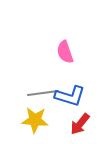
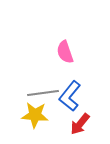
blue L-shape: rotated 112 degrees clockwise
yellow star: moved 5 px up
